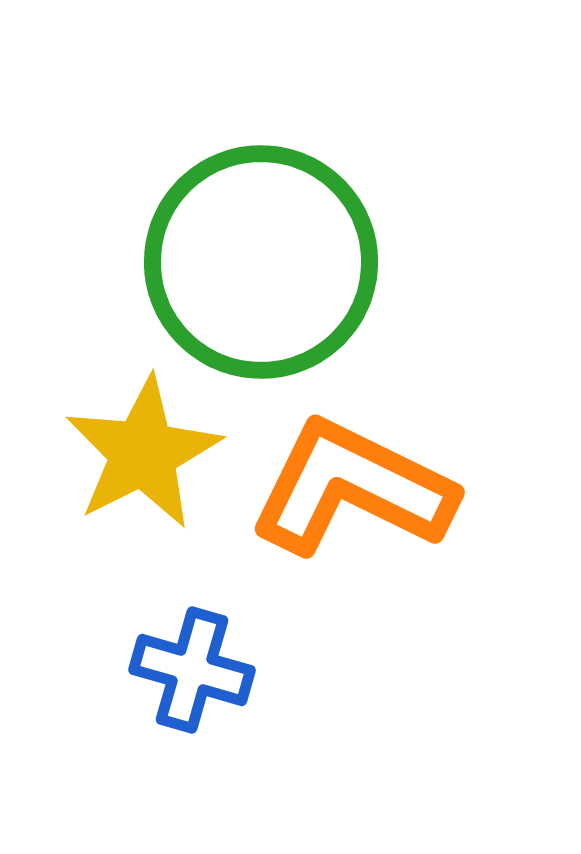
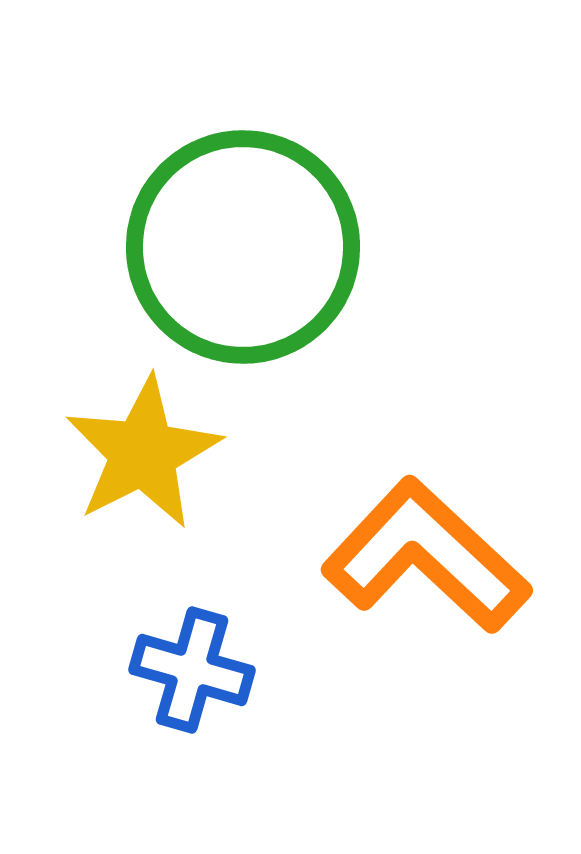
green circle: moved 18 px left, 15 px up
orange L-shape: moved 74 px right, 68 px down; rotated 17 degrees clockwise
